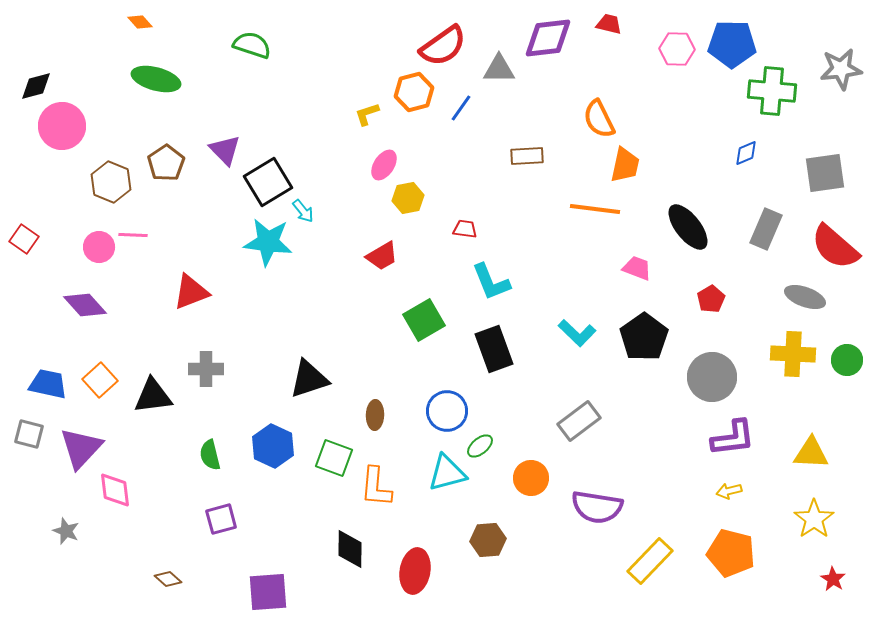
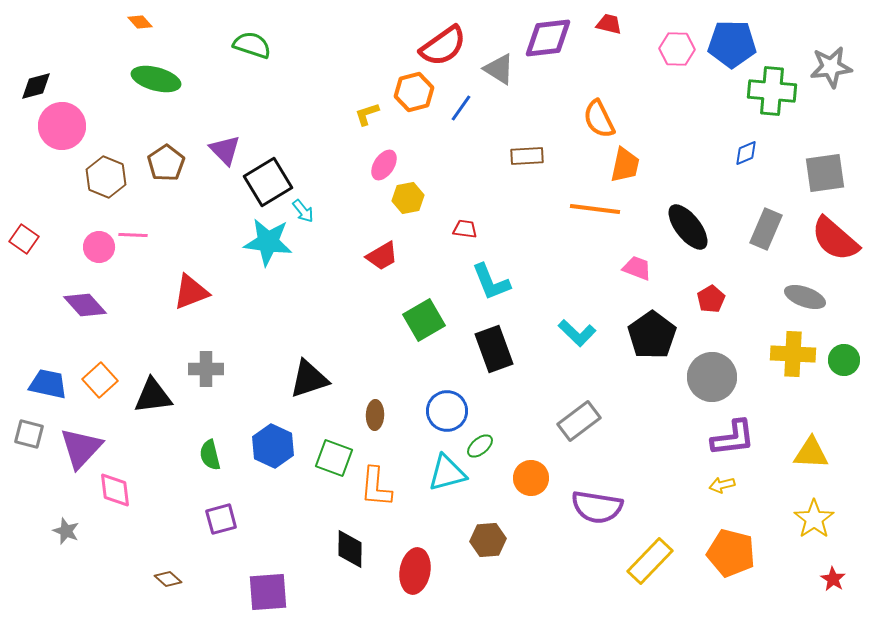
gray triangle at (499, 69): rotated 32 degrees clockwise
gray star at (841, 69): moved 10 px left, 2 px up
brown hexagon at (111, 182): moved 5 px left, 5 px up
red semicircle at (835, 247): moved 8 px up
black pentagon at (644, 337): moved 8 px right, 2 px up
green circle at (847, 360): moved 3 px left
yellow arrow at (729, 491): moved 7 px left, 6 px up
